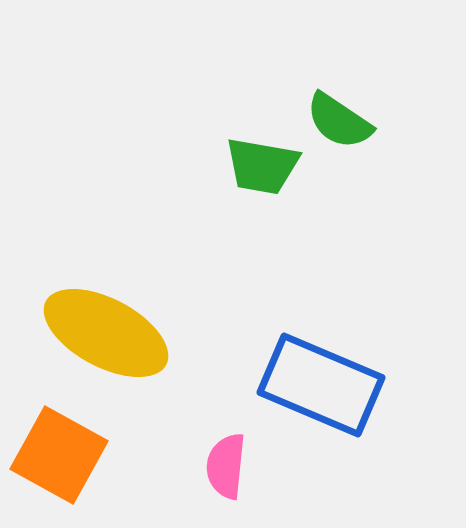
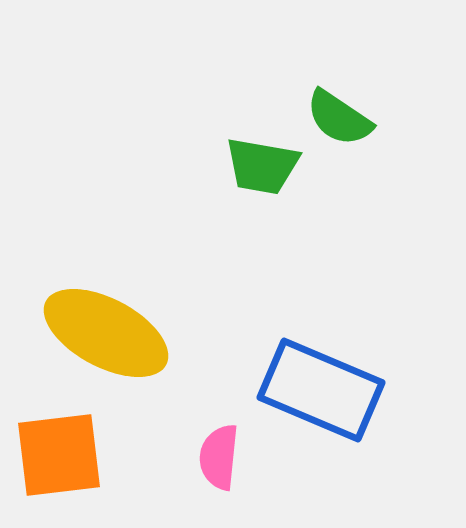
green semicircle: moved 3 px up
blue rectangle: moved 5 px down
orange square: rotated 36 degrees counterclockwise
pink semicircle: moved 7 px left, 9 px up
